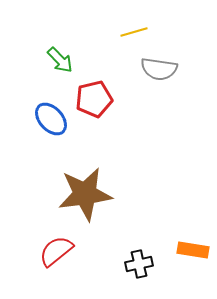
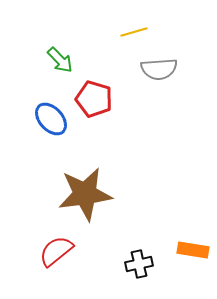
gray semicircle: rotated 12 degrees counterclockwise
red pentagon: rotated 30 degrees clockwise
